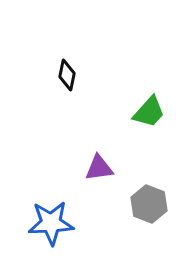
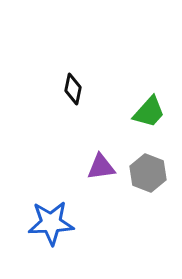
black diamond: moved 6 px right, 14 px down
purple triangle: moved 2 px right, 1 px up
gray hexagon: moved 1 px left, 31 px up
